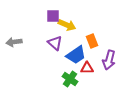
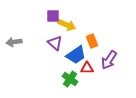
purple arrow: rotated 18 degrees clockwise
